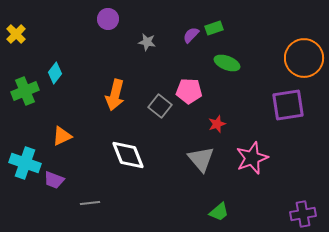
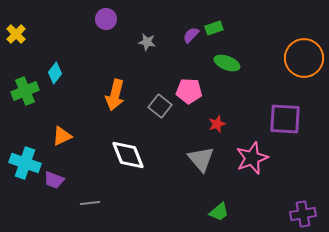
purple circle: moved 2 px left
purple square: moved 3 px left, 14 px down; rotated 12 degrees clockwise
